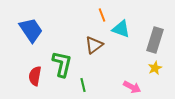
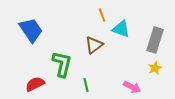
red semicircle: moved 8 px down; rotated 54 degrees clockwise
green line: moved 3 px right
